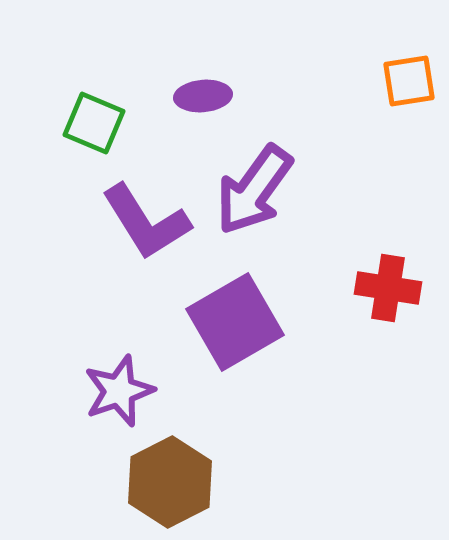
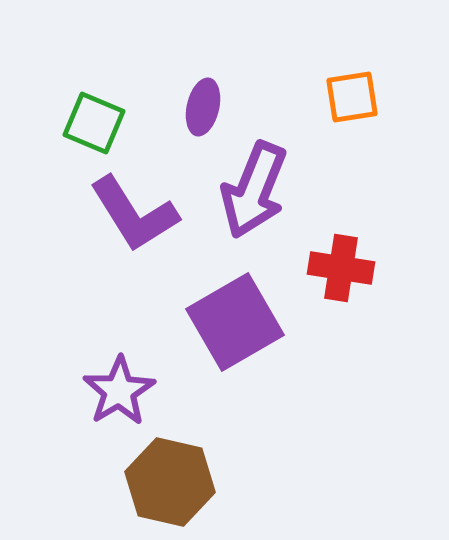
orange square: moved 57 px left, 16 px down
purple ellipse: moved 11 px down; rotated 72 degrees counterclockwise
purple arrow: rotated 14 degrees counterclockwise
purple L-shape: moved 12 px left, 8 px up
red cross: moved 47 px left, 20 px up
purple star: rotated 12 degrees counterclockwise
brown hexagon: rotated 20 degrees counterclockwise
